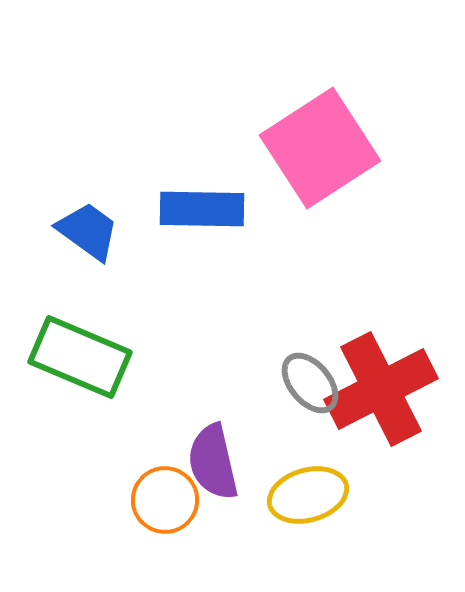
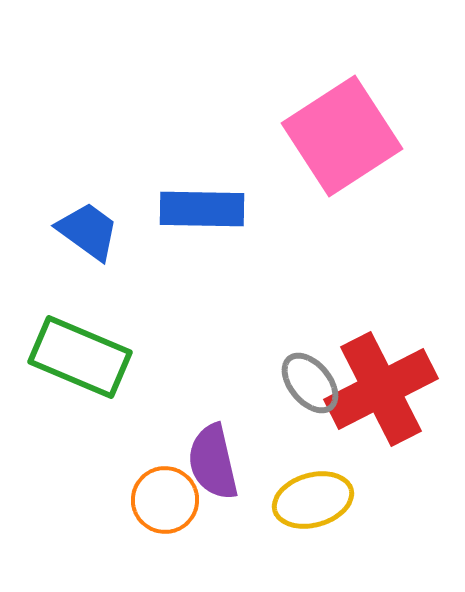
pink square: moved 22 px right, 12 px up
yellow ellipse: moved 5 px right, 5 px down
